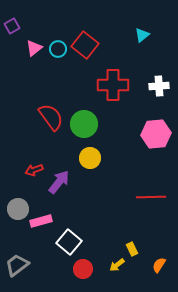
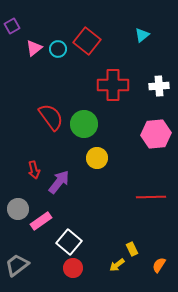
red square: moved 2 px right, 4 px up
yellow circle: moved 7 px right
red arrow: rotated 84 degrees counterclockwise
pink rectangle: rotated 20 degrees counterclockwise
red circle: moved 10 px left, 1 px up
